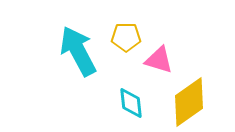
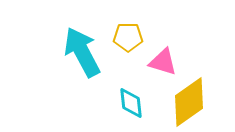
yellow pentagon: moved 2 px right
cyan arrow: moved 4 px right, 1 px down
pink triangle: moved 4 px right, 2 px down
